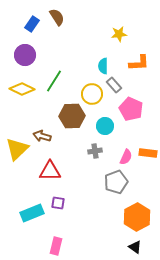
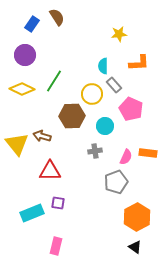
yellow triangle: moved 5 px up; rotated 25 degrees counterclockwise
